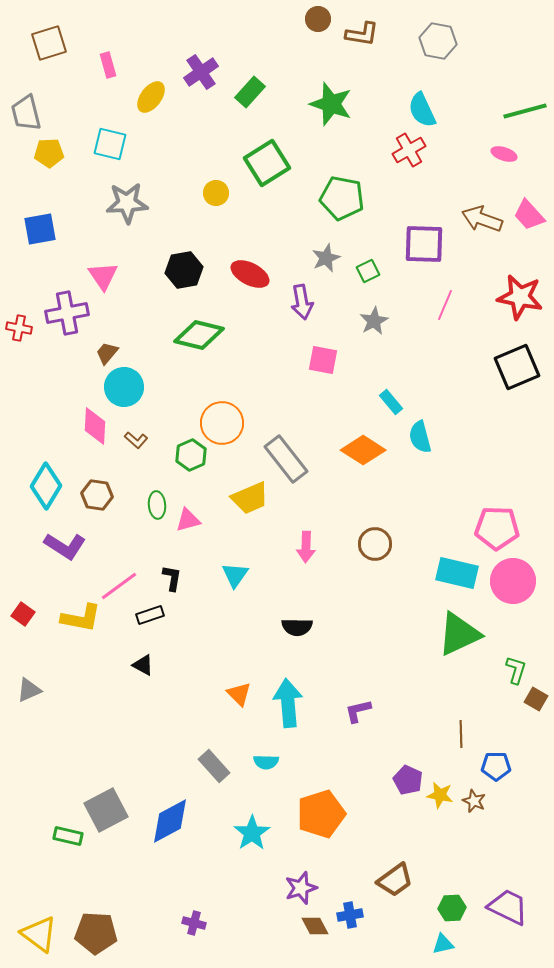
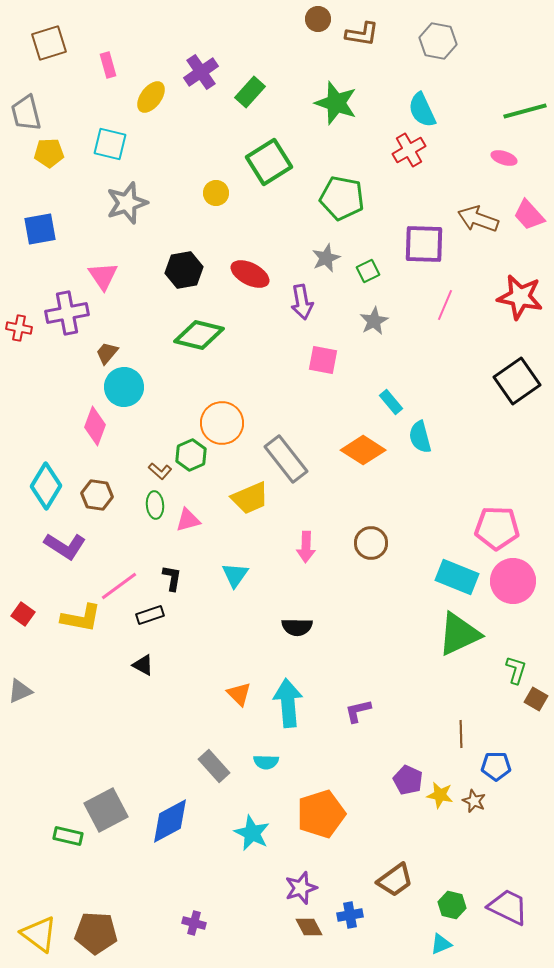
green star at (331, 104): moved 5 px right, 1 px up
pink ellipse at (504, 154): moved 4 px down
green square at (267, 163): moved 2 px right, 1 px up
gray star at (127, 203): rotated 15 degrees counterclockwise
brown arrow at (482, 219): moved 4 px left
black square at (517, 367): moved 14 px down; rotated 12 degrees counterclockwise
pink diamond at (95, 426): rotated 18 degrees clockwise
brown L-shape at (136, 440): moved 24 px right, 31 px down
green ellipse at (157, 505): moved 2 px left
brown circle at (375, 544): moved 4 px left, 1 px up
cyan rectangle at (457, 573): moved 4 px down; rotated 9 degrees clockwise
gray triangle at (29, 690): moved 9 px left, 1 px down
cyan star at (252, 833): rotated 12 degrees counterclockwise
green hexagon at (452, 908): moved 3 px up; rotated 16 degrees clockwise
brown diamond at (315, 926): moved 6 px left, 1 px down
cyan triangle at (443, 944): moved 2 px left; rotated 10 degrees counterclockwise
